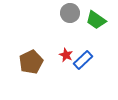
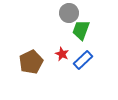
gray circle: moved 1 px left
green trapezoid: moved 15 px left, 10 px down; rotated 75 degrees clockwise
red star: moved 4 px left, 1 px up
